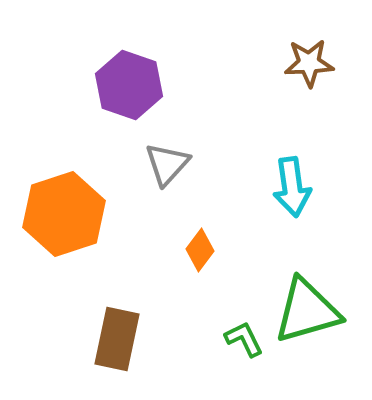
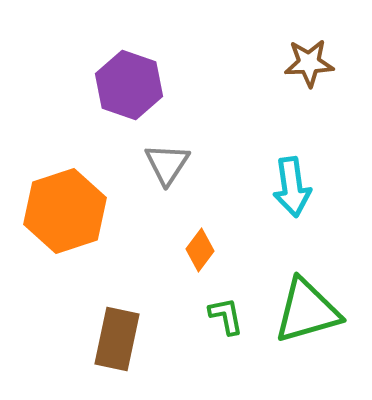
gray triangle: rotated 9 degrees counterclockwise
orange hexagon: moved 1 px right, 3 px up
green L-shape: moved 18 px left, 23 px up; rotated 15 degrees clockwise
